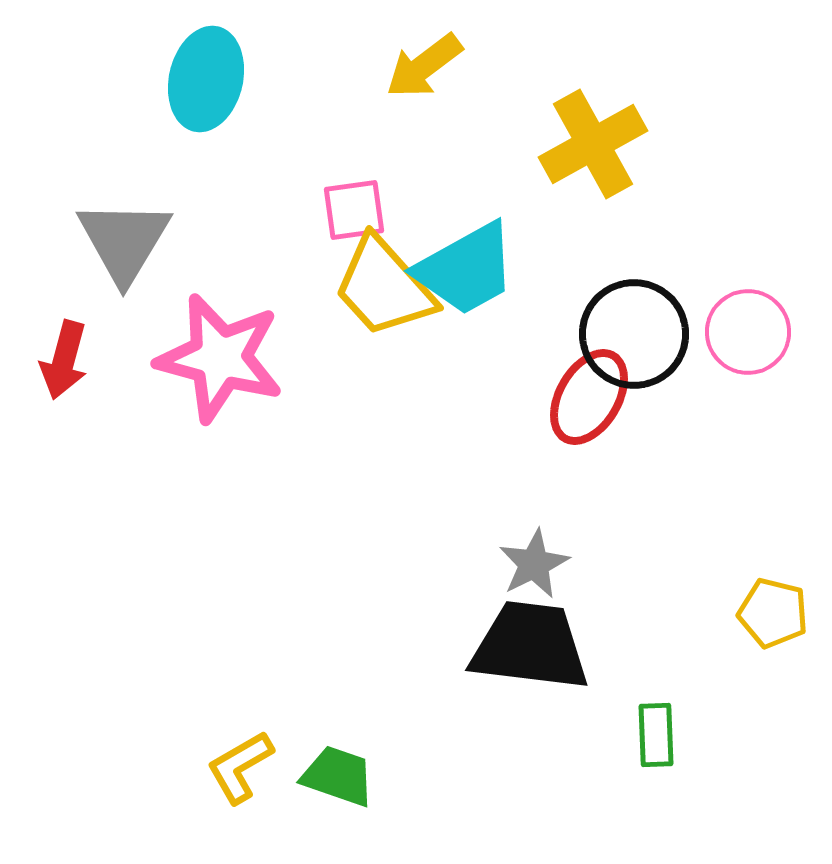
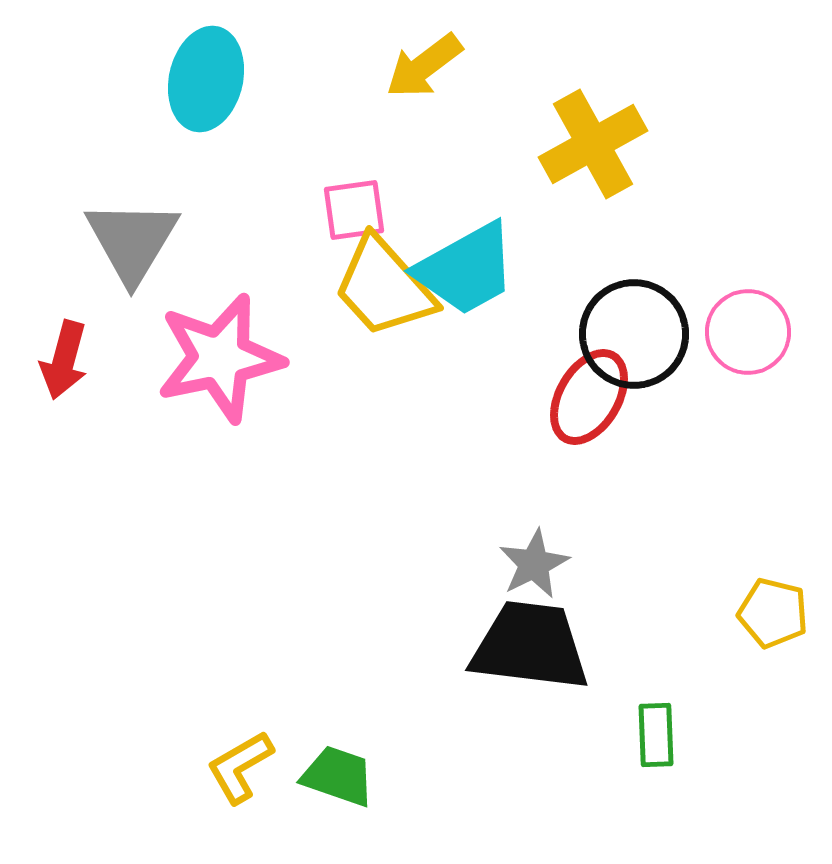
gray triangle: moved 8 px right
pink star: rotated 27 degrees counterclockwise
